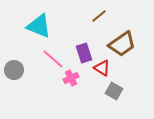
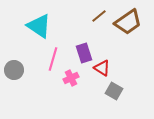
cyan triangle: rotated 12 degrees clockwise
brown trapezoid: moved 6 px right, 22 px up
pink line: rotated 65 degrees clockwise
